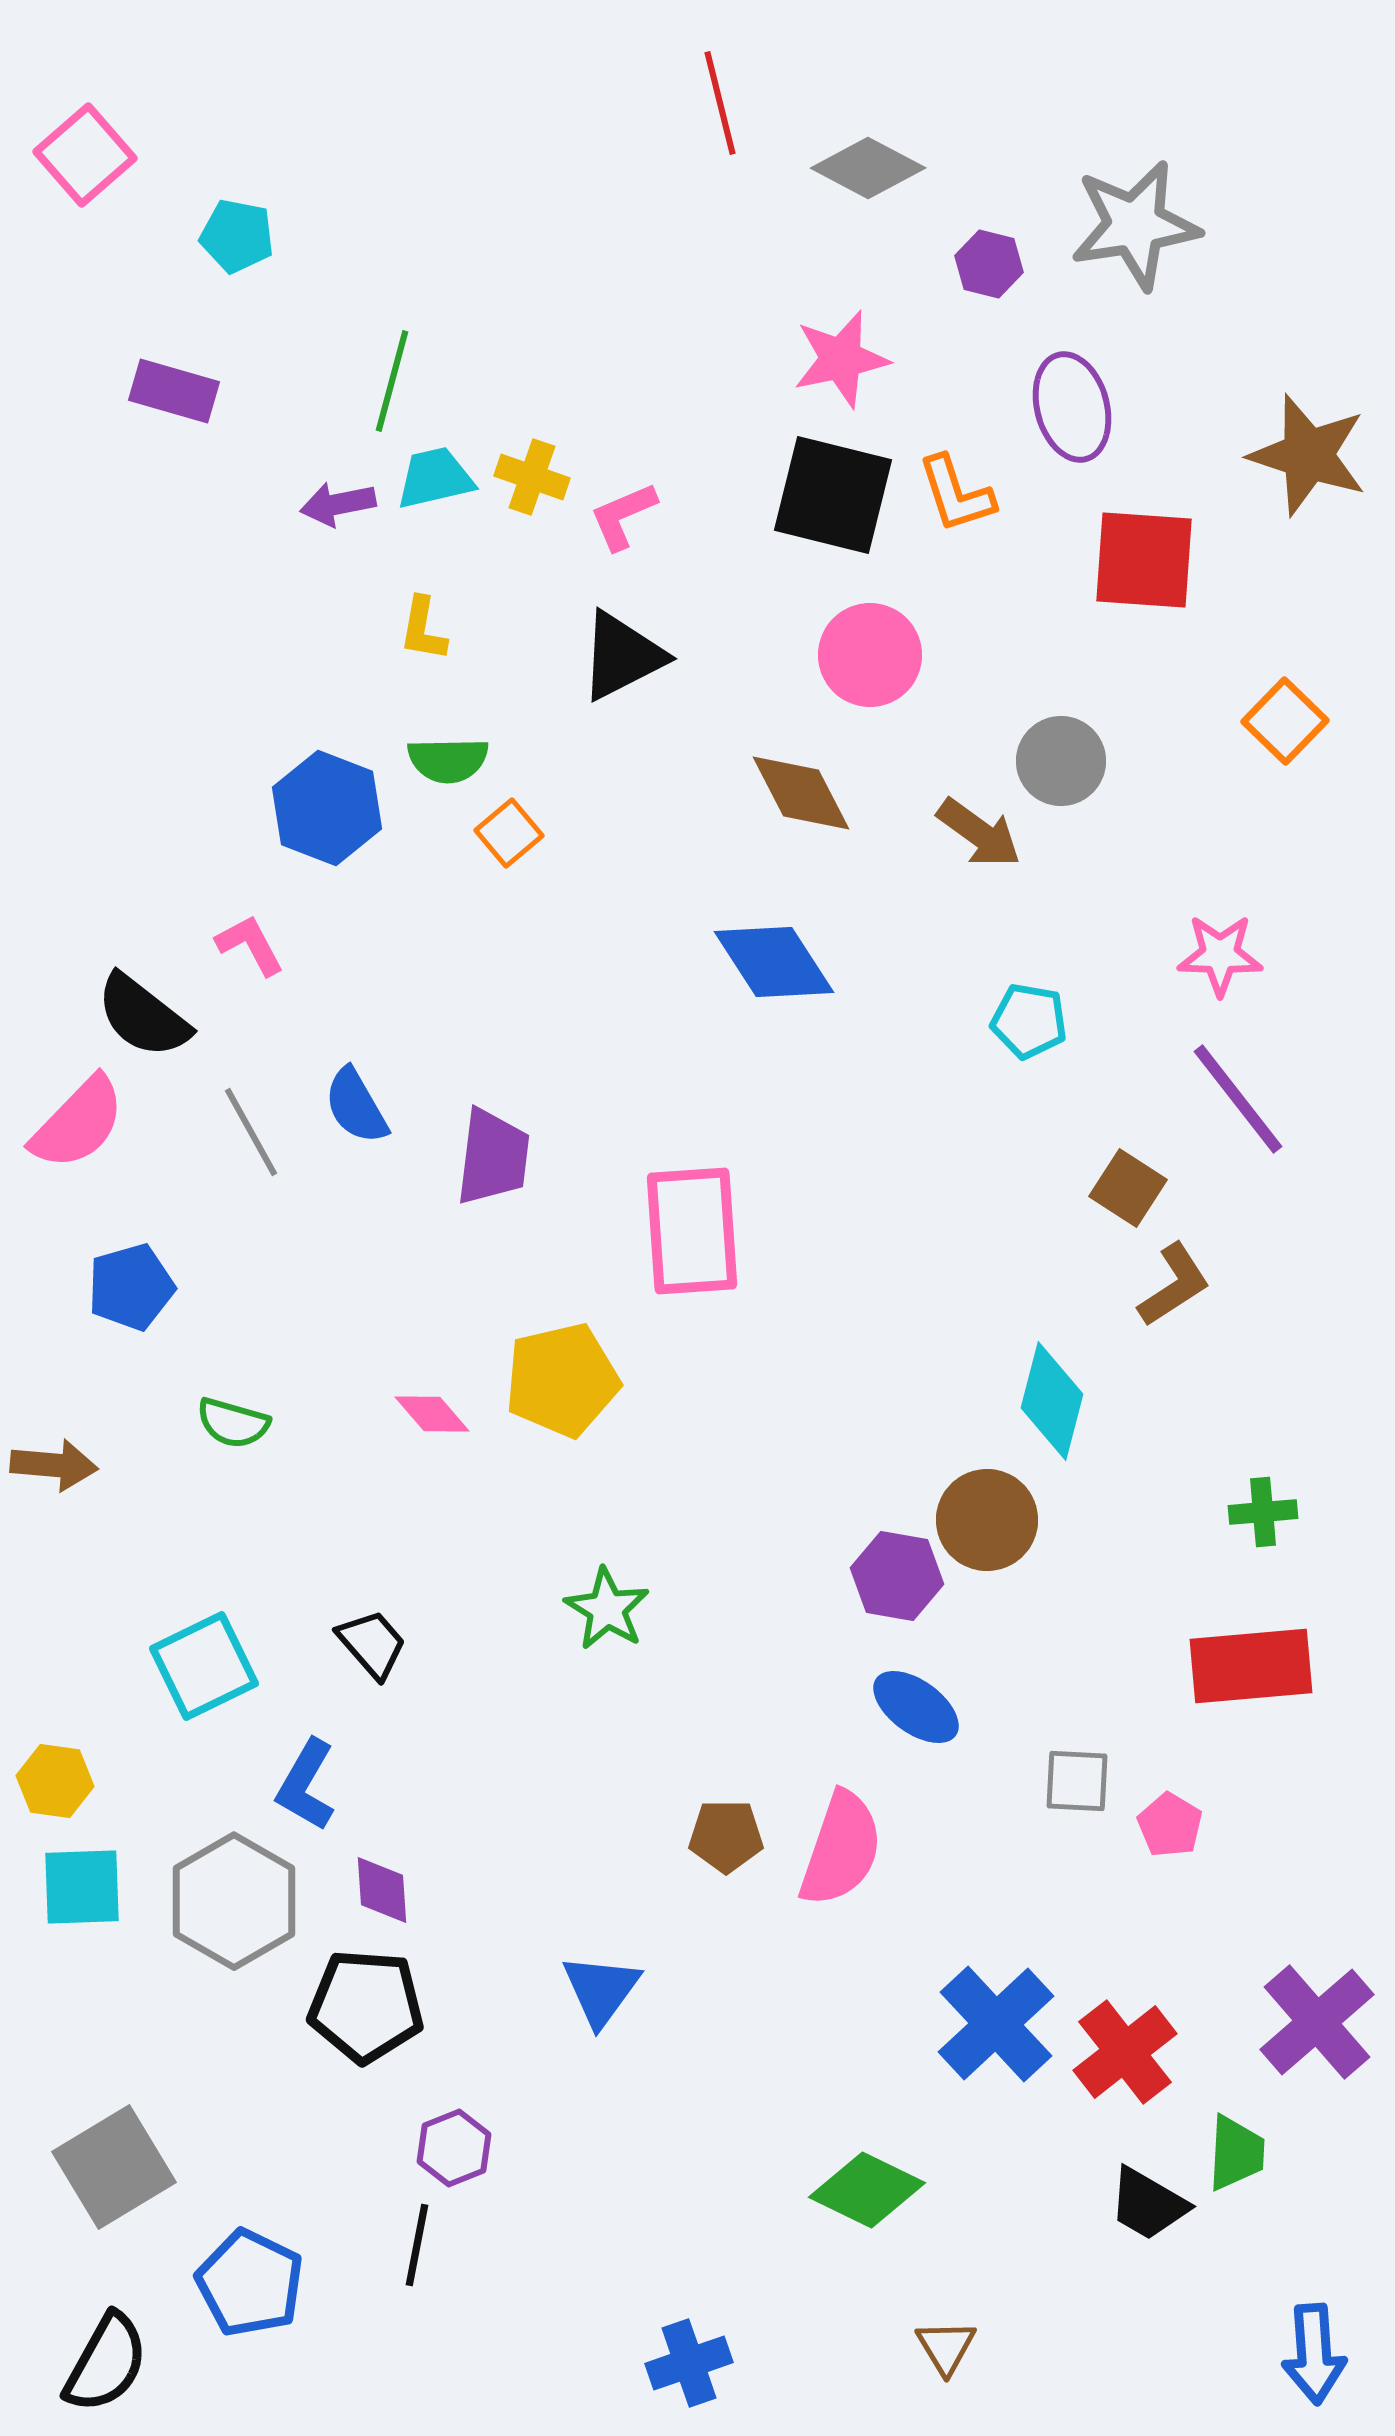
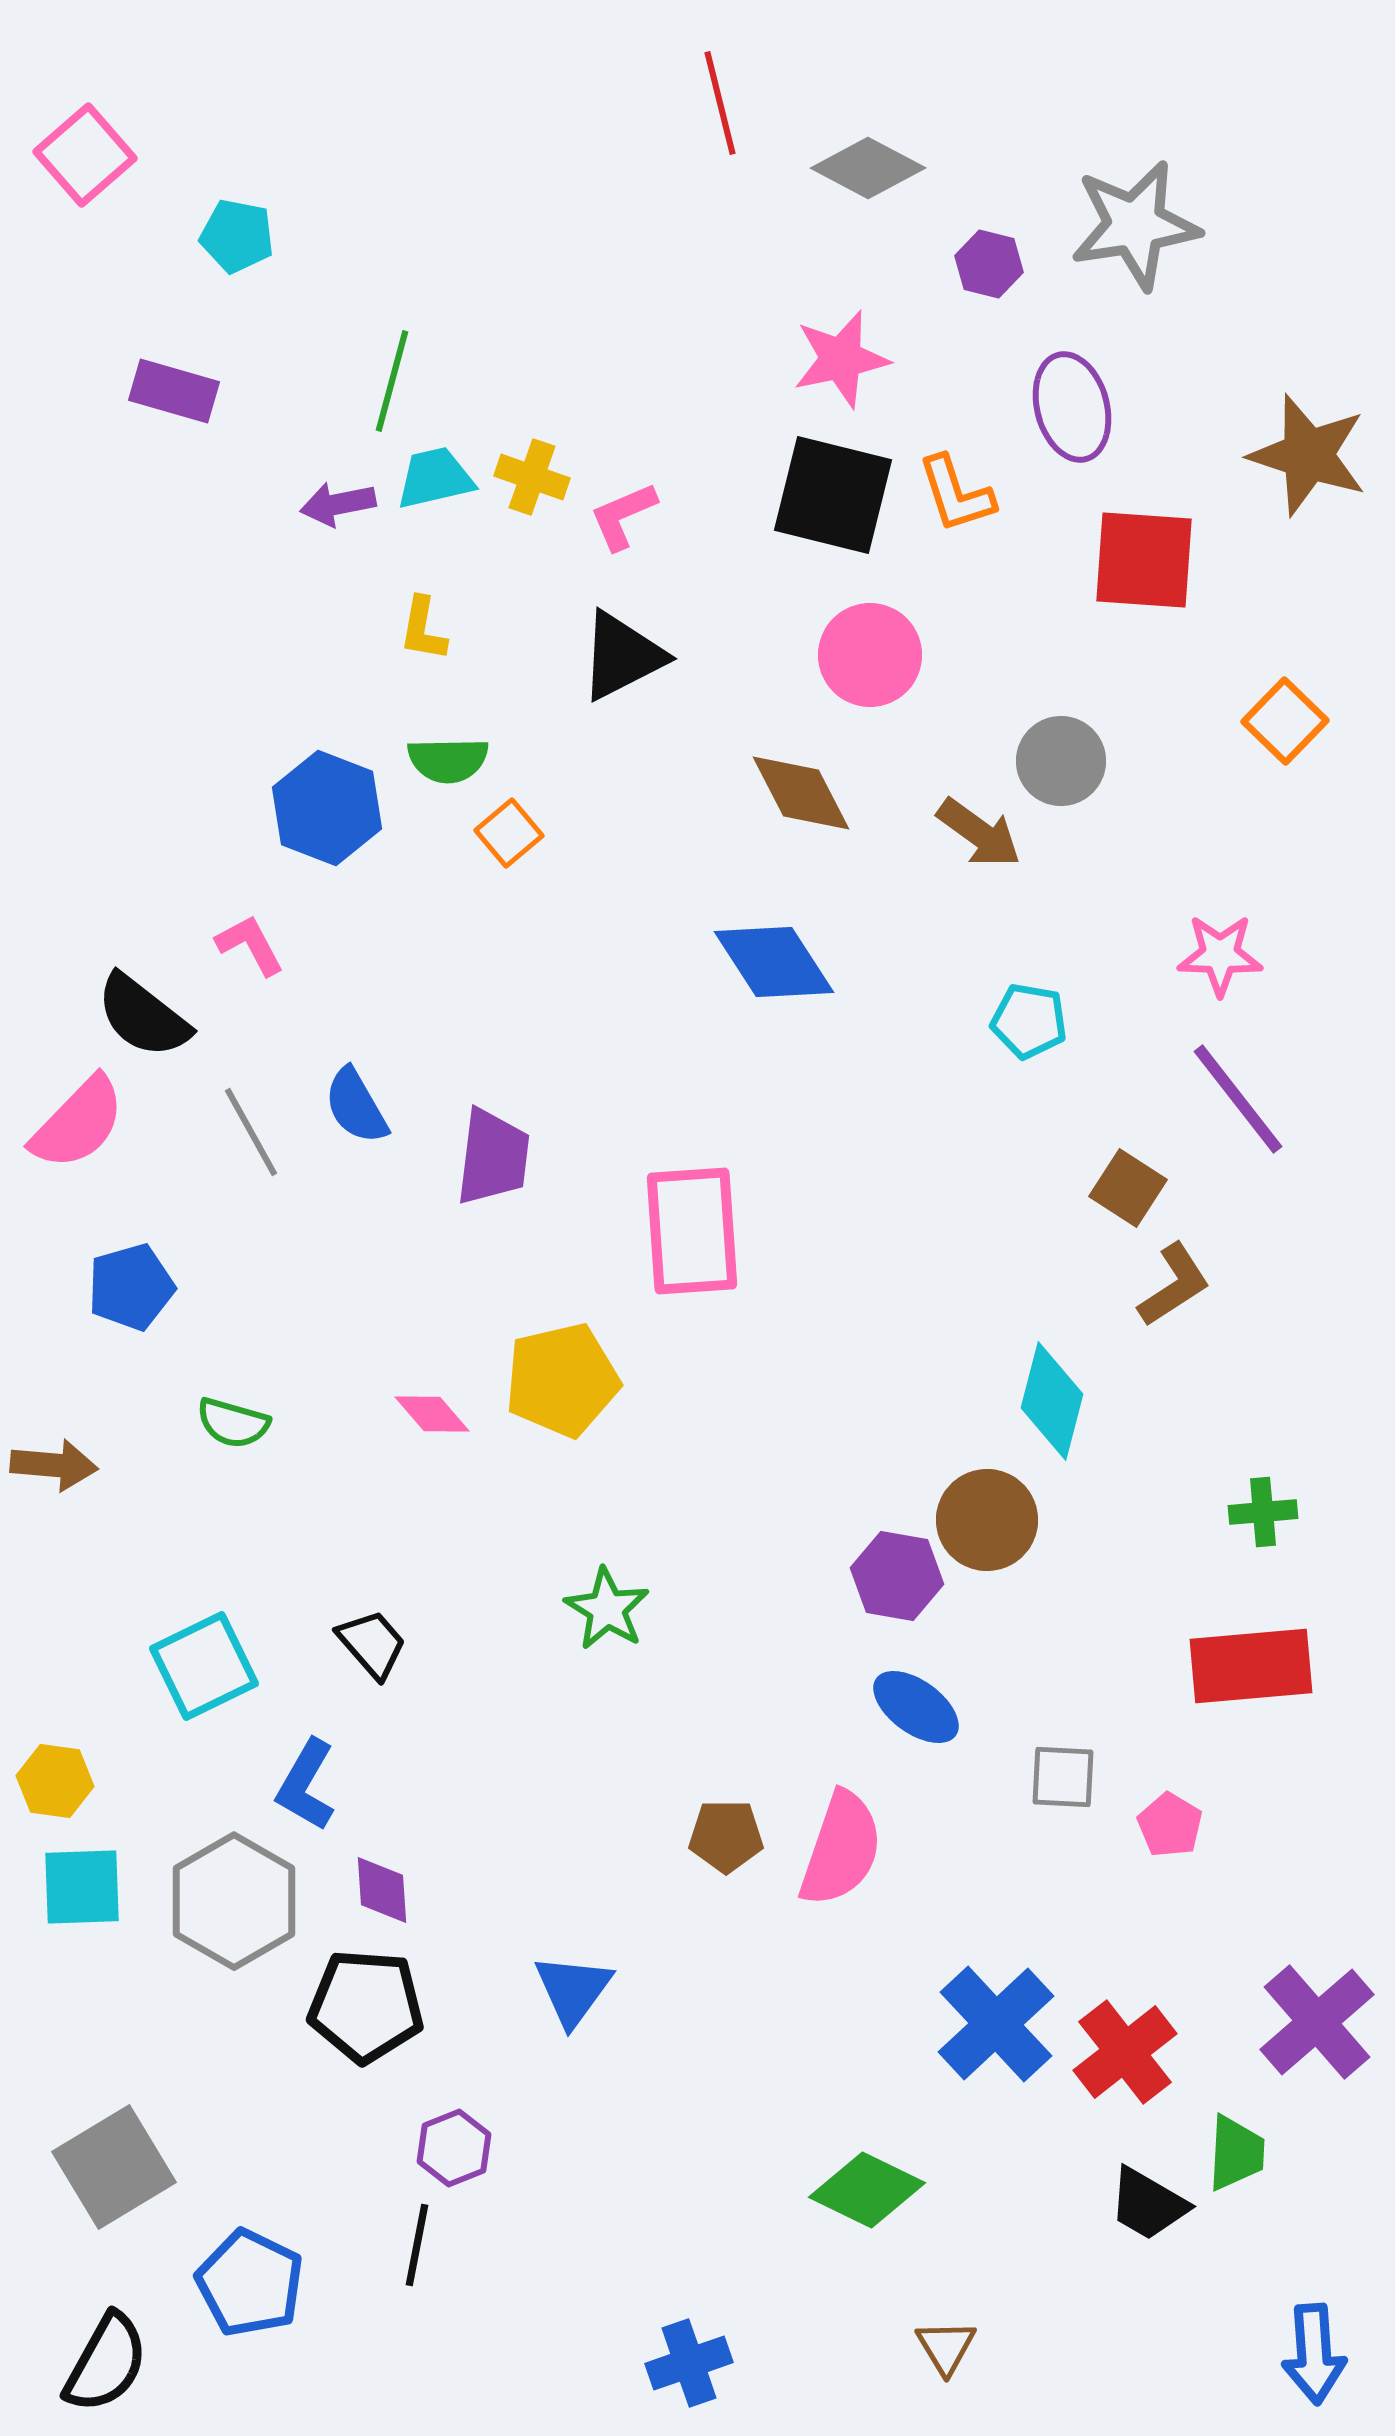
gray square at (1077, 1781): moved 14 px left, 4 px up
blue triangle at (601, 1990): moved 28 px left
